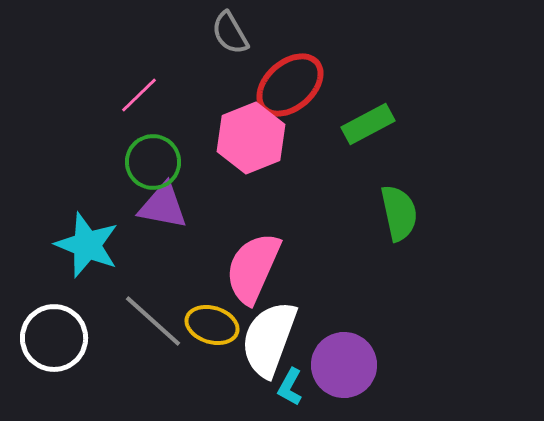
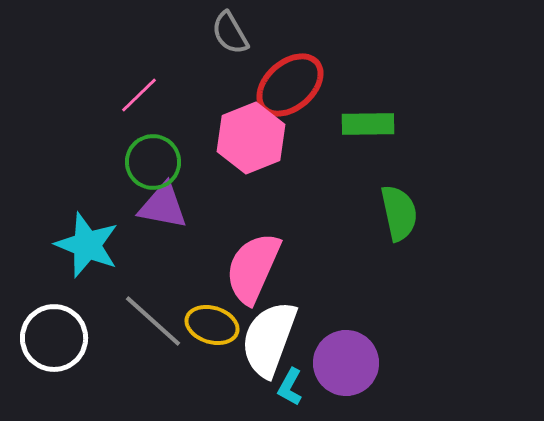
green rectangle: rotated 27 degrees clockwise
purple circle: moved 2 px right, 2 px up
